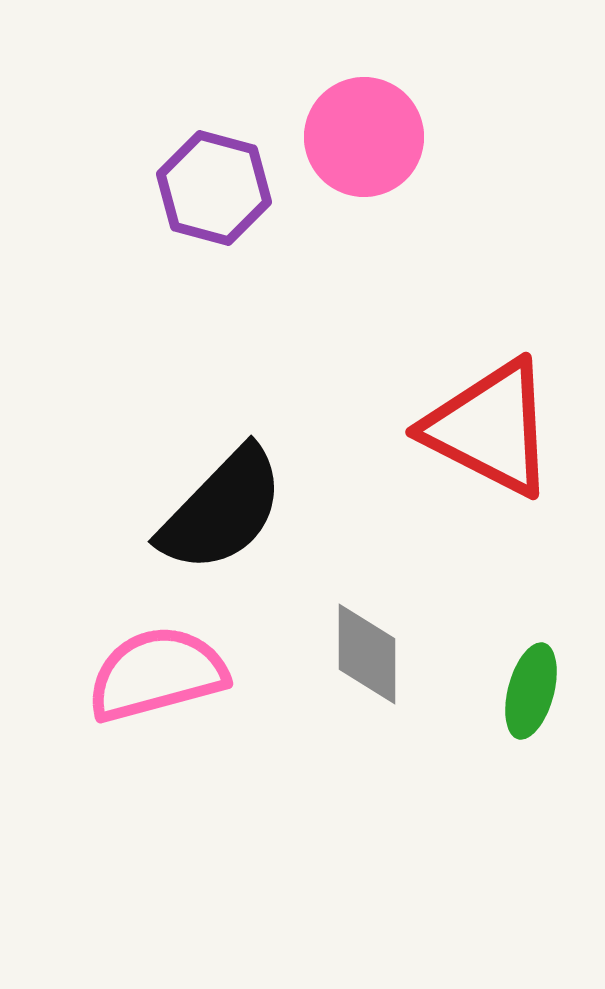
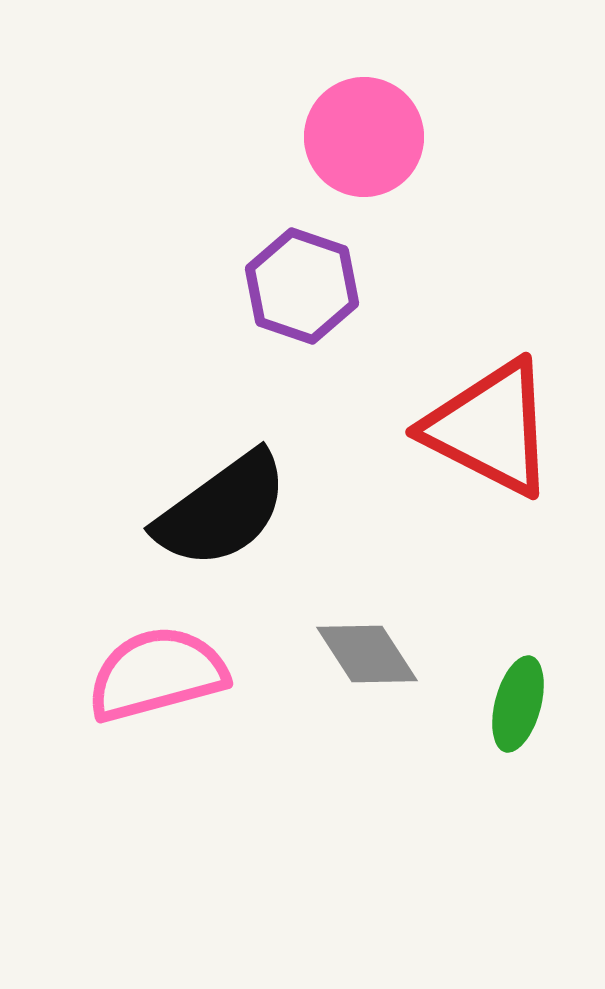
purple hexagon: moved 88 px right, 98 px down; rotated 4 degrees clockwise
black semicircle: rotated 10 degrees clockwise
gray diamond: rotated 33 degrees counterclockwise
green ellipse: moved 13 px left, 13 px down
